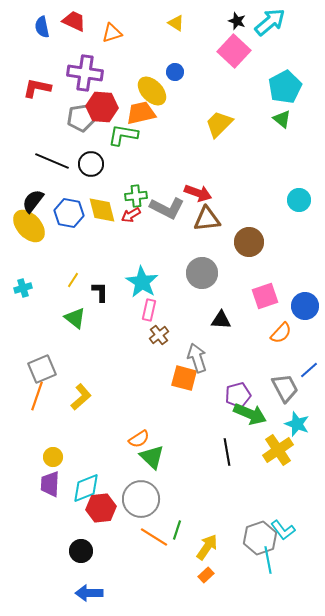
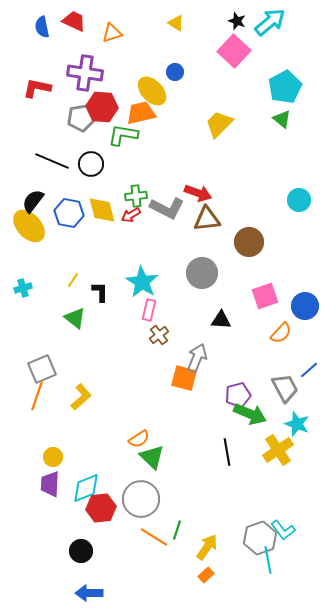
gray arrow at (197, 358): rotated 40 degrees clockwise
